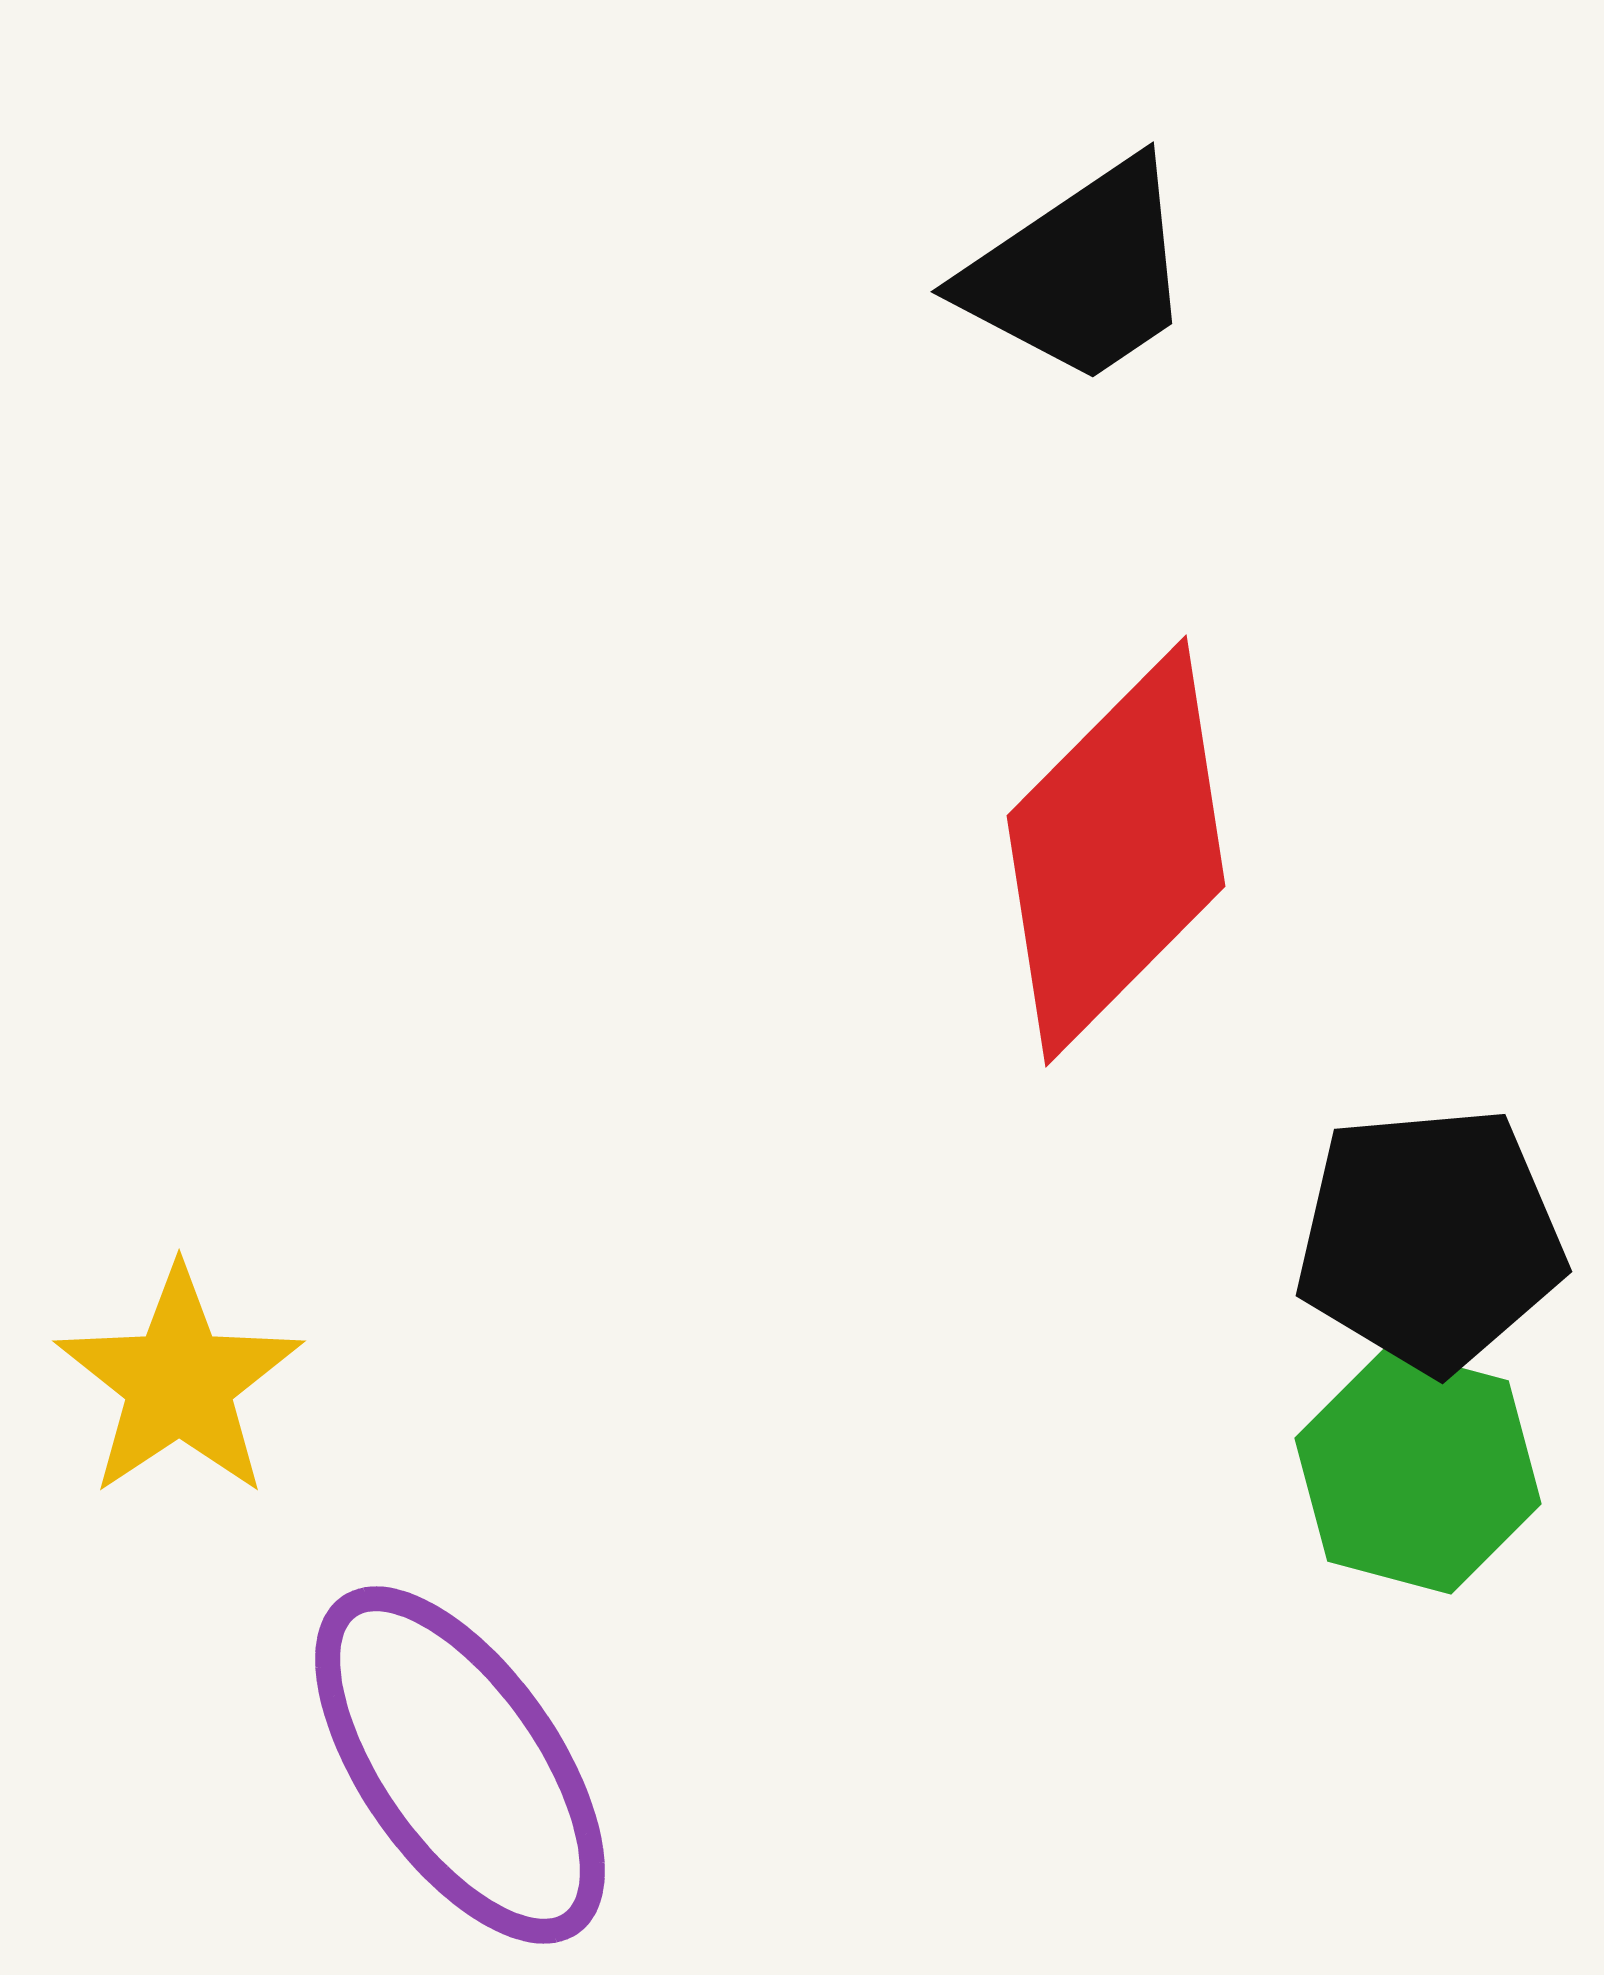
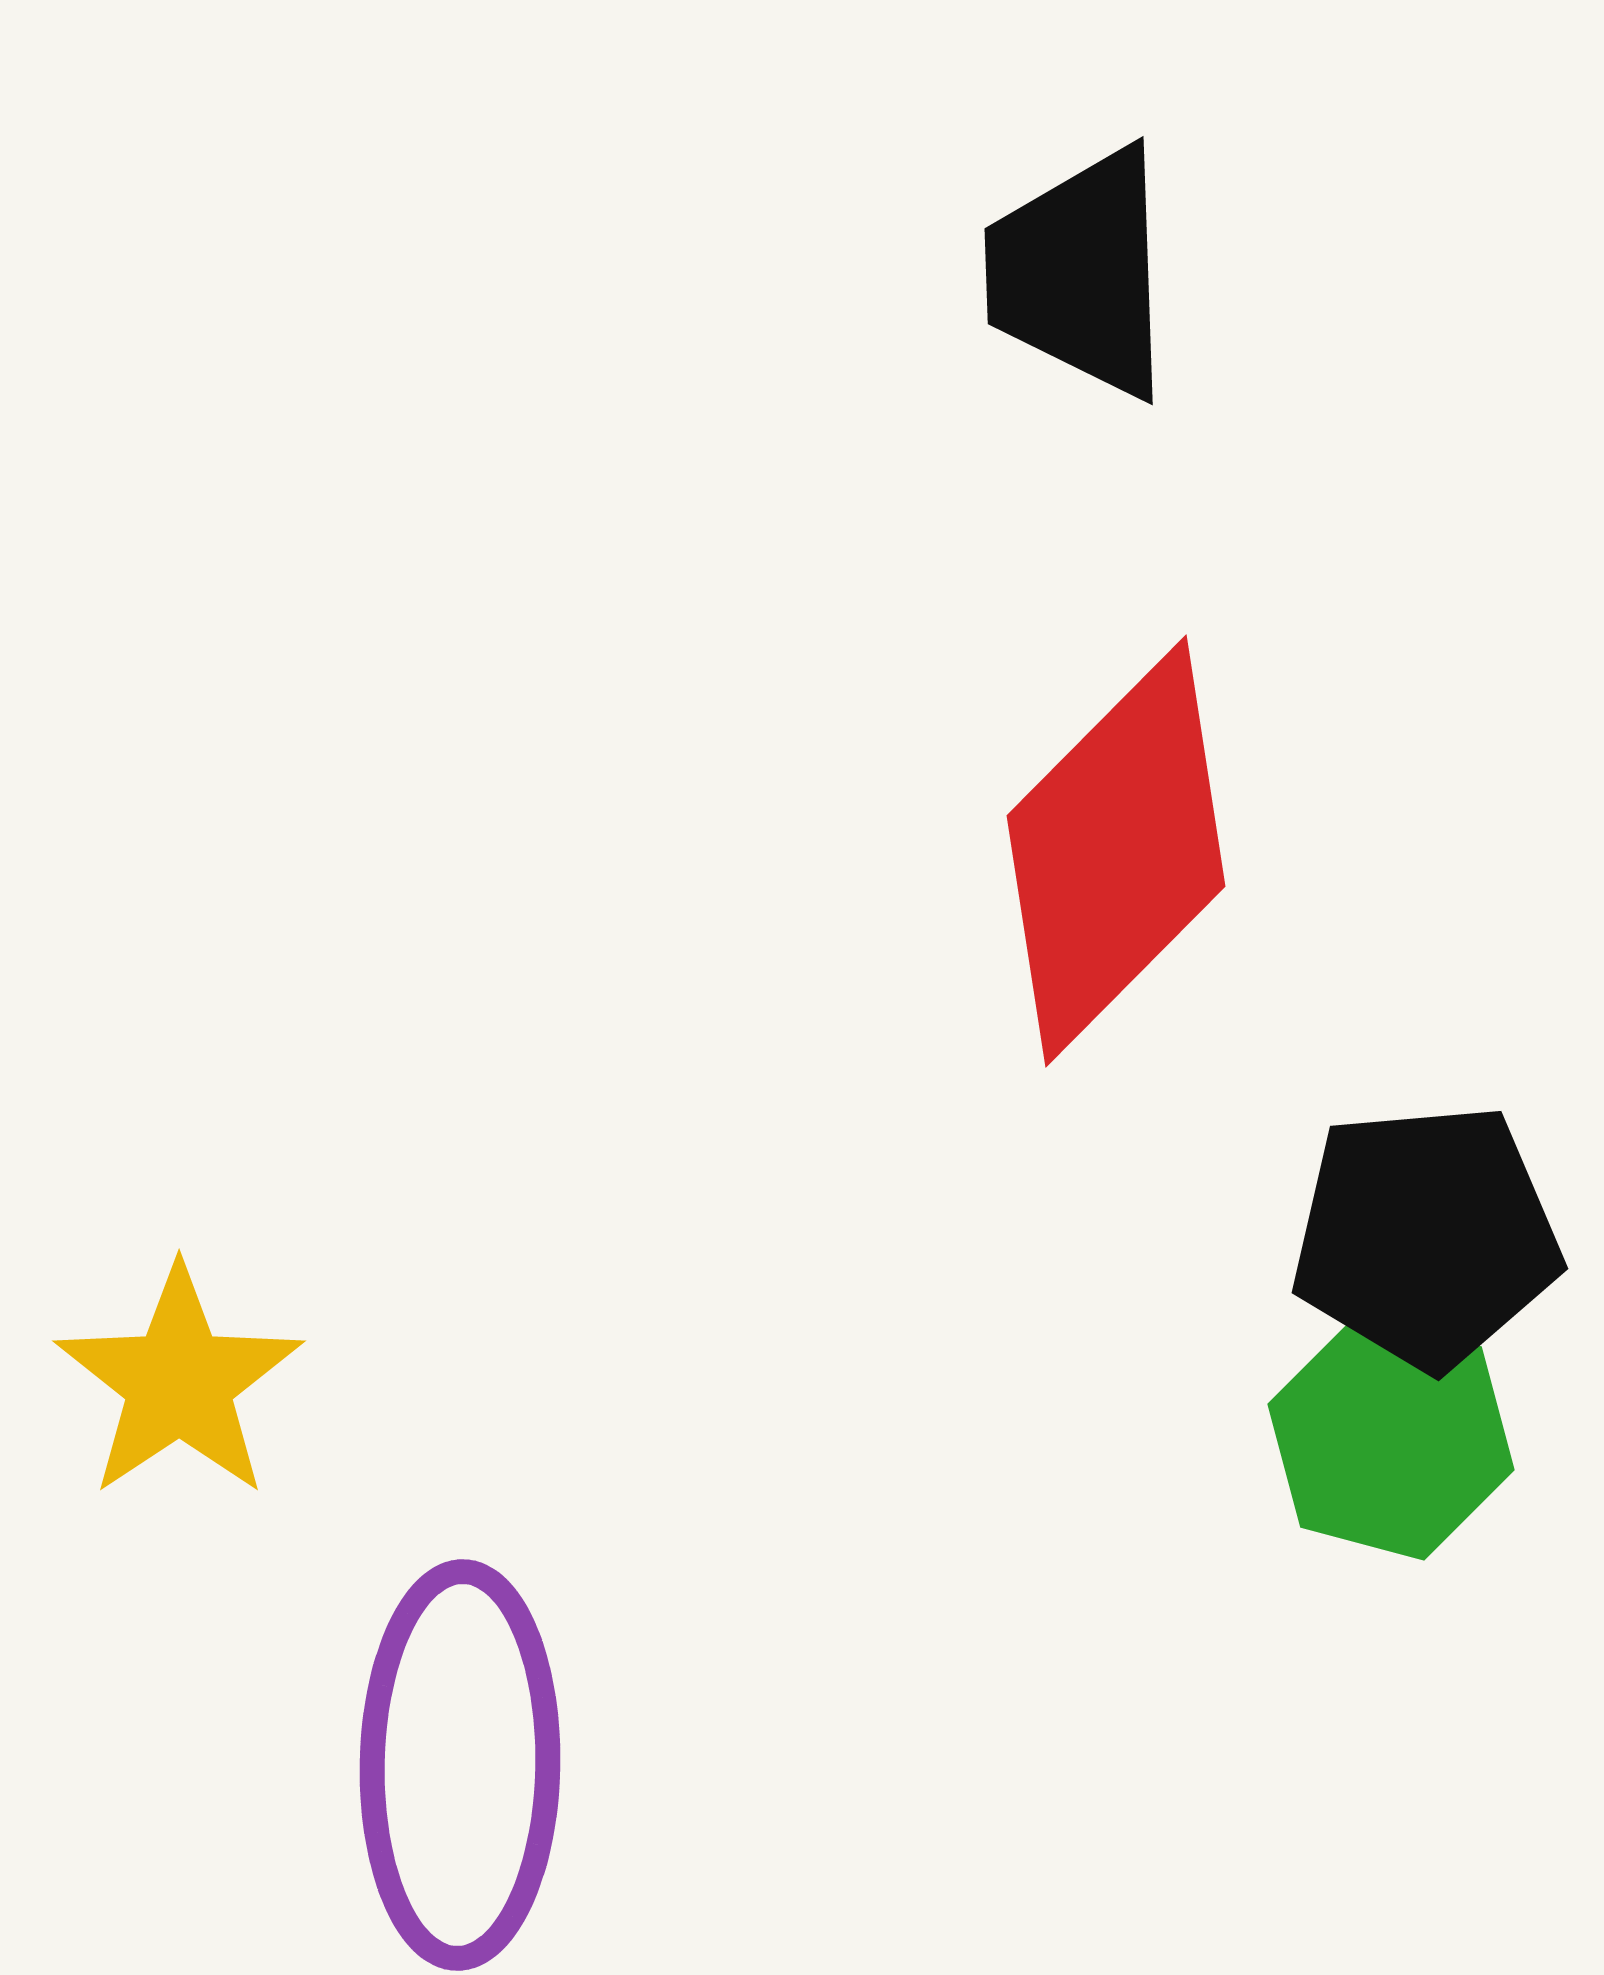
black trapezoid: rotated 122 degrees clockwise
black pentagon: moved 4 px left, 3 px up
green hexagon: moved 27 px left, 34 px up
purple ellipse: rotated 36 degrees clockwise
